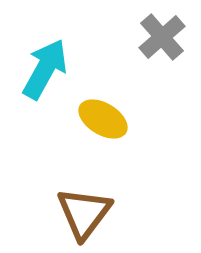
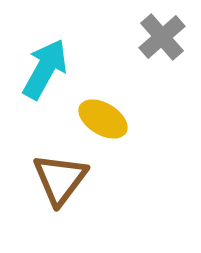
brown triangle: moved 24 px left, 34 px up
